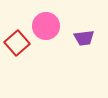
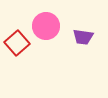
purple trapezoid: moved 1 px left, 1 px up; rotated 15 degrees clockwise
